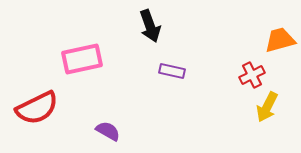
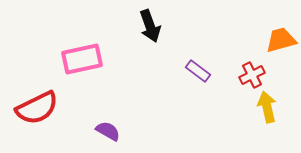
orange trapezoid: moved 1 px right
purple rectangle: moved 26 px right; rotated 25 degrees clockwise
yellow arrow: rotated 140 degrees clockwise
